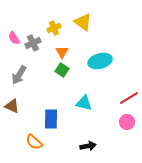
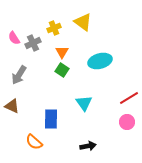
cyan triangle: rotated 42 degrees clockwise
